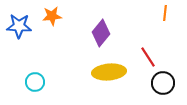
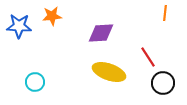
purple diamond: rotated 48 degrees clockwise
yellow ellipse: rotated 24 degrees clockwise
